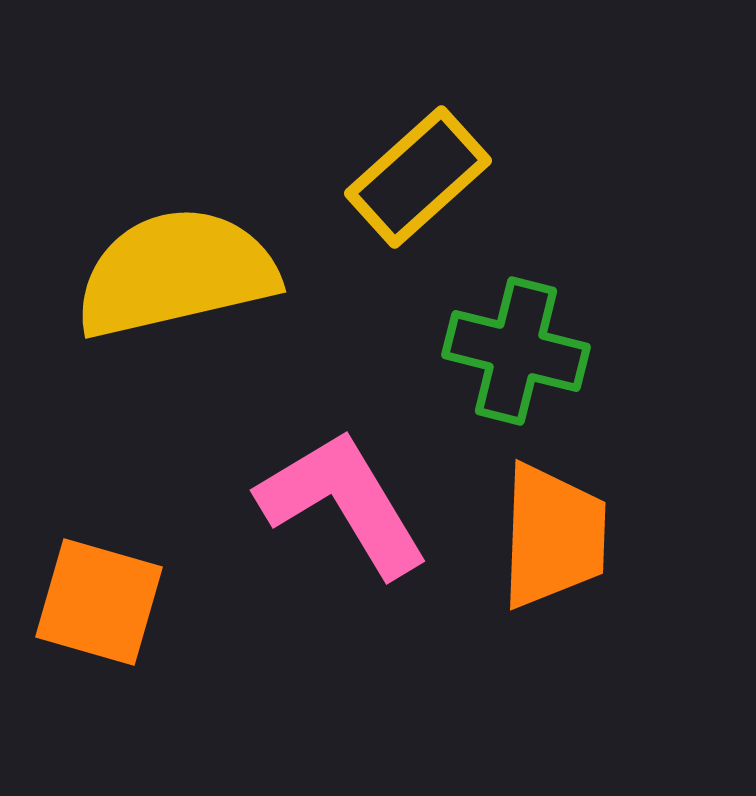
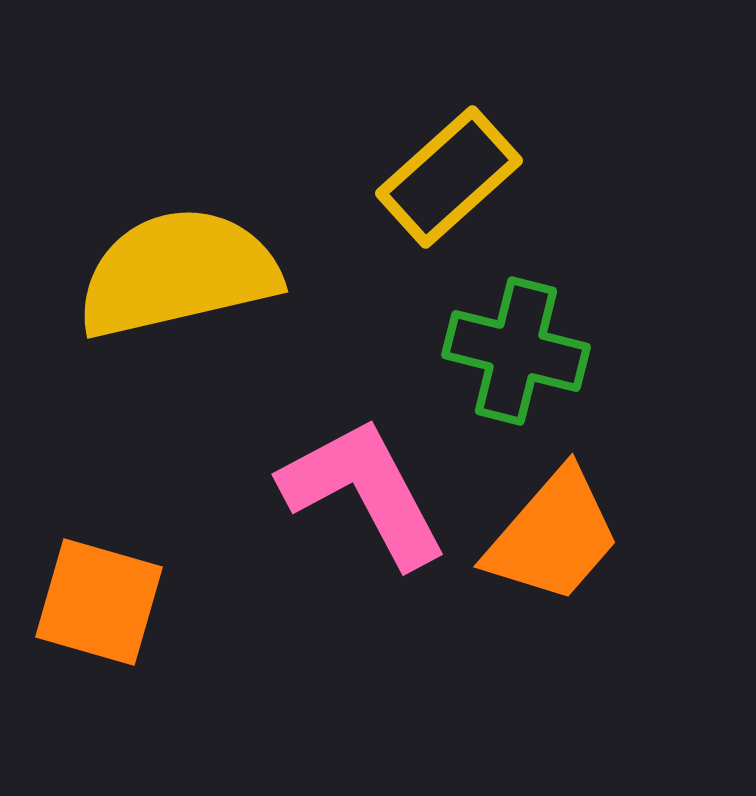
yellow rectangle: moved 31 px right
yellow semicircle: moved 2 px right
pink L-shape: moved 21 px right, 11 px up; rotated 3 degrees clockwise
orange trapezoid: rotated 39 degrees clockwise
